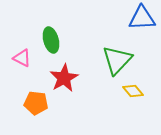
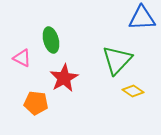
yellow diamond: rotated 15 degrees counterclockwise
